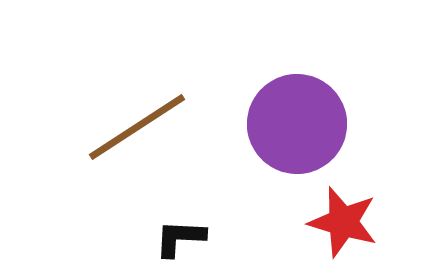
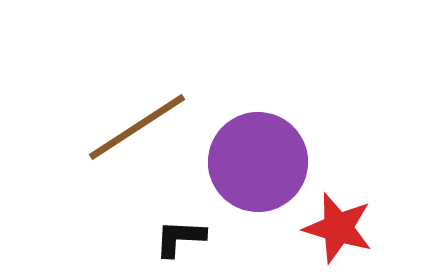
purple circle: moved 39 px left, 38 px down
red star: moved 5 px left, 6 px down
